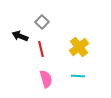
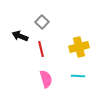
yellow cross: rotated 24 degrees clockwise
